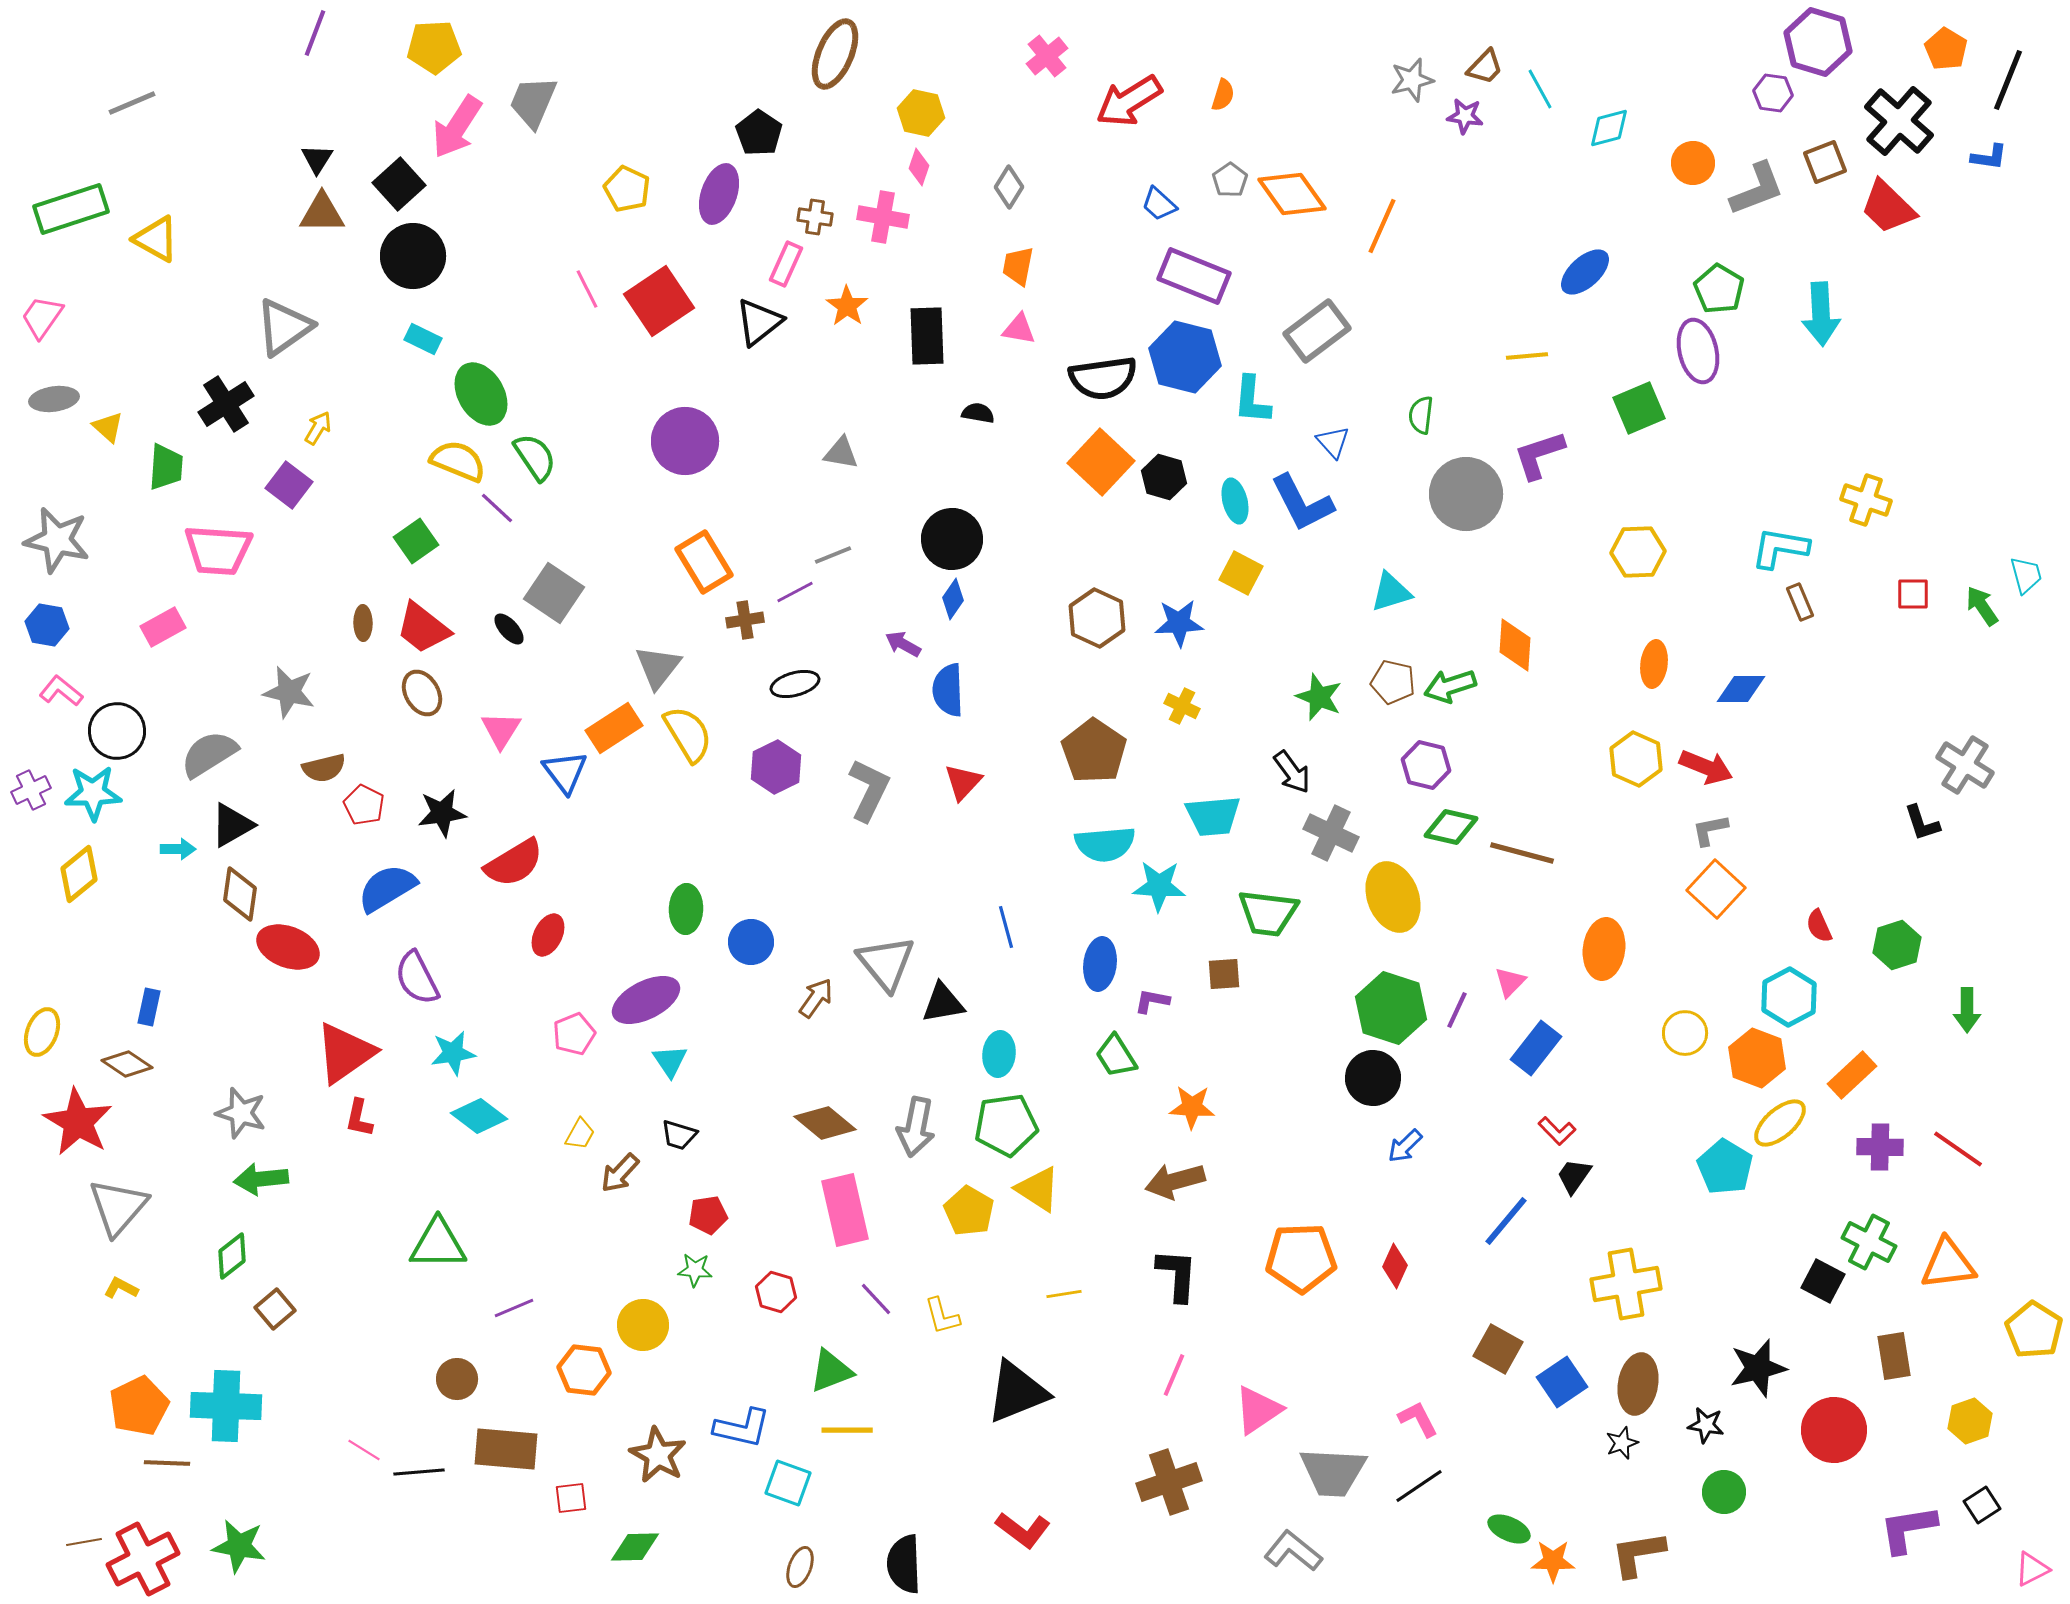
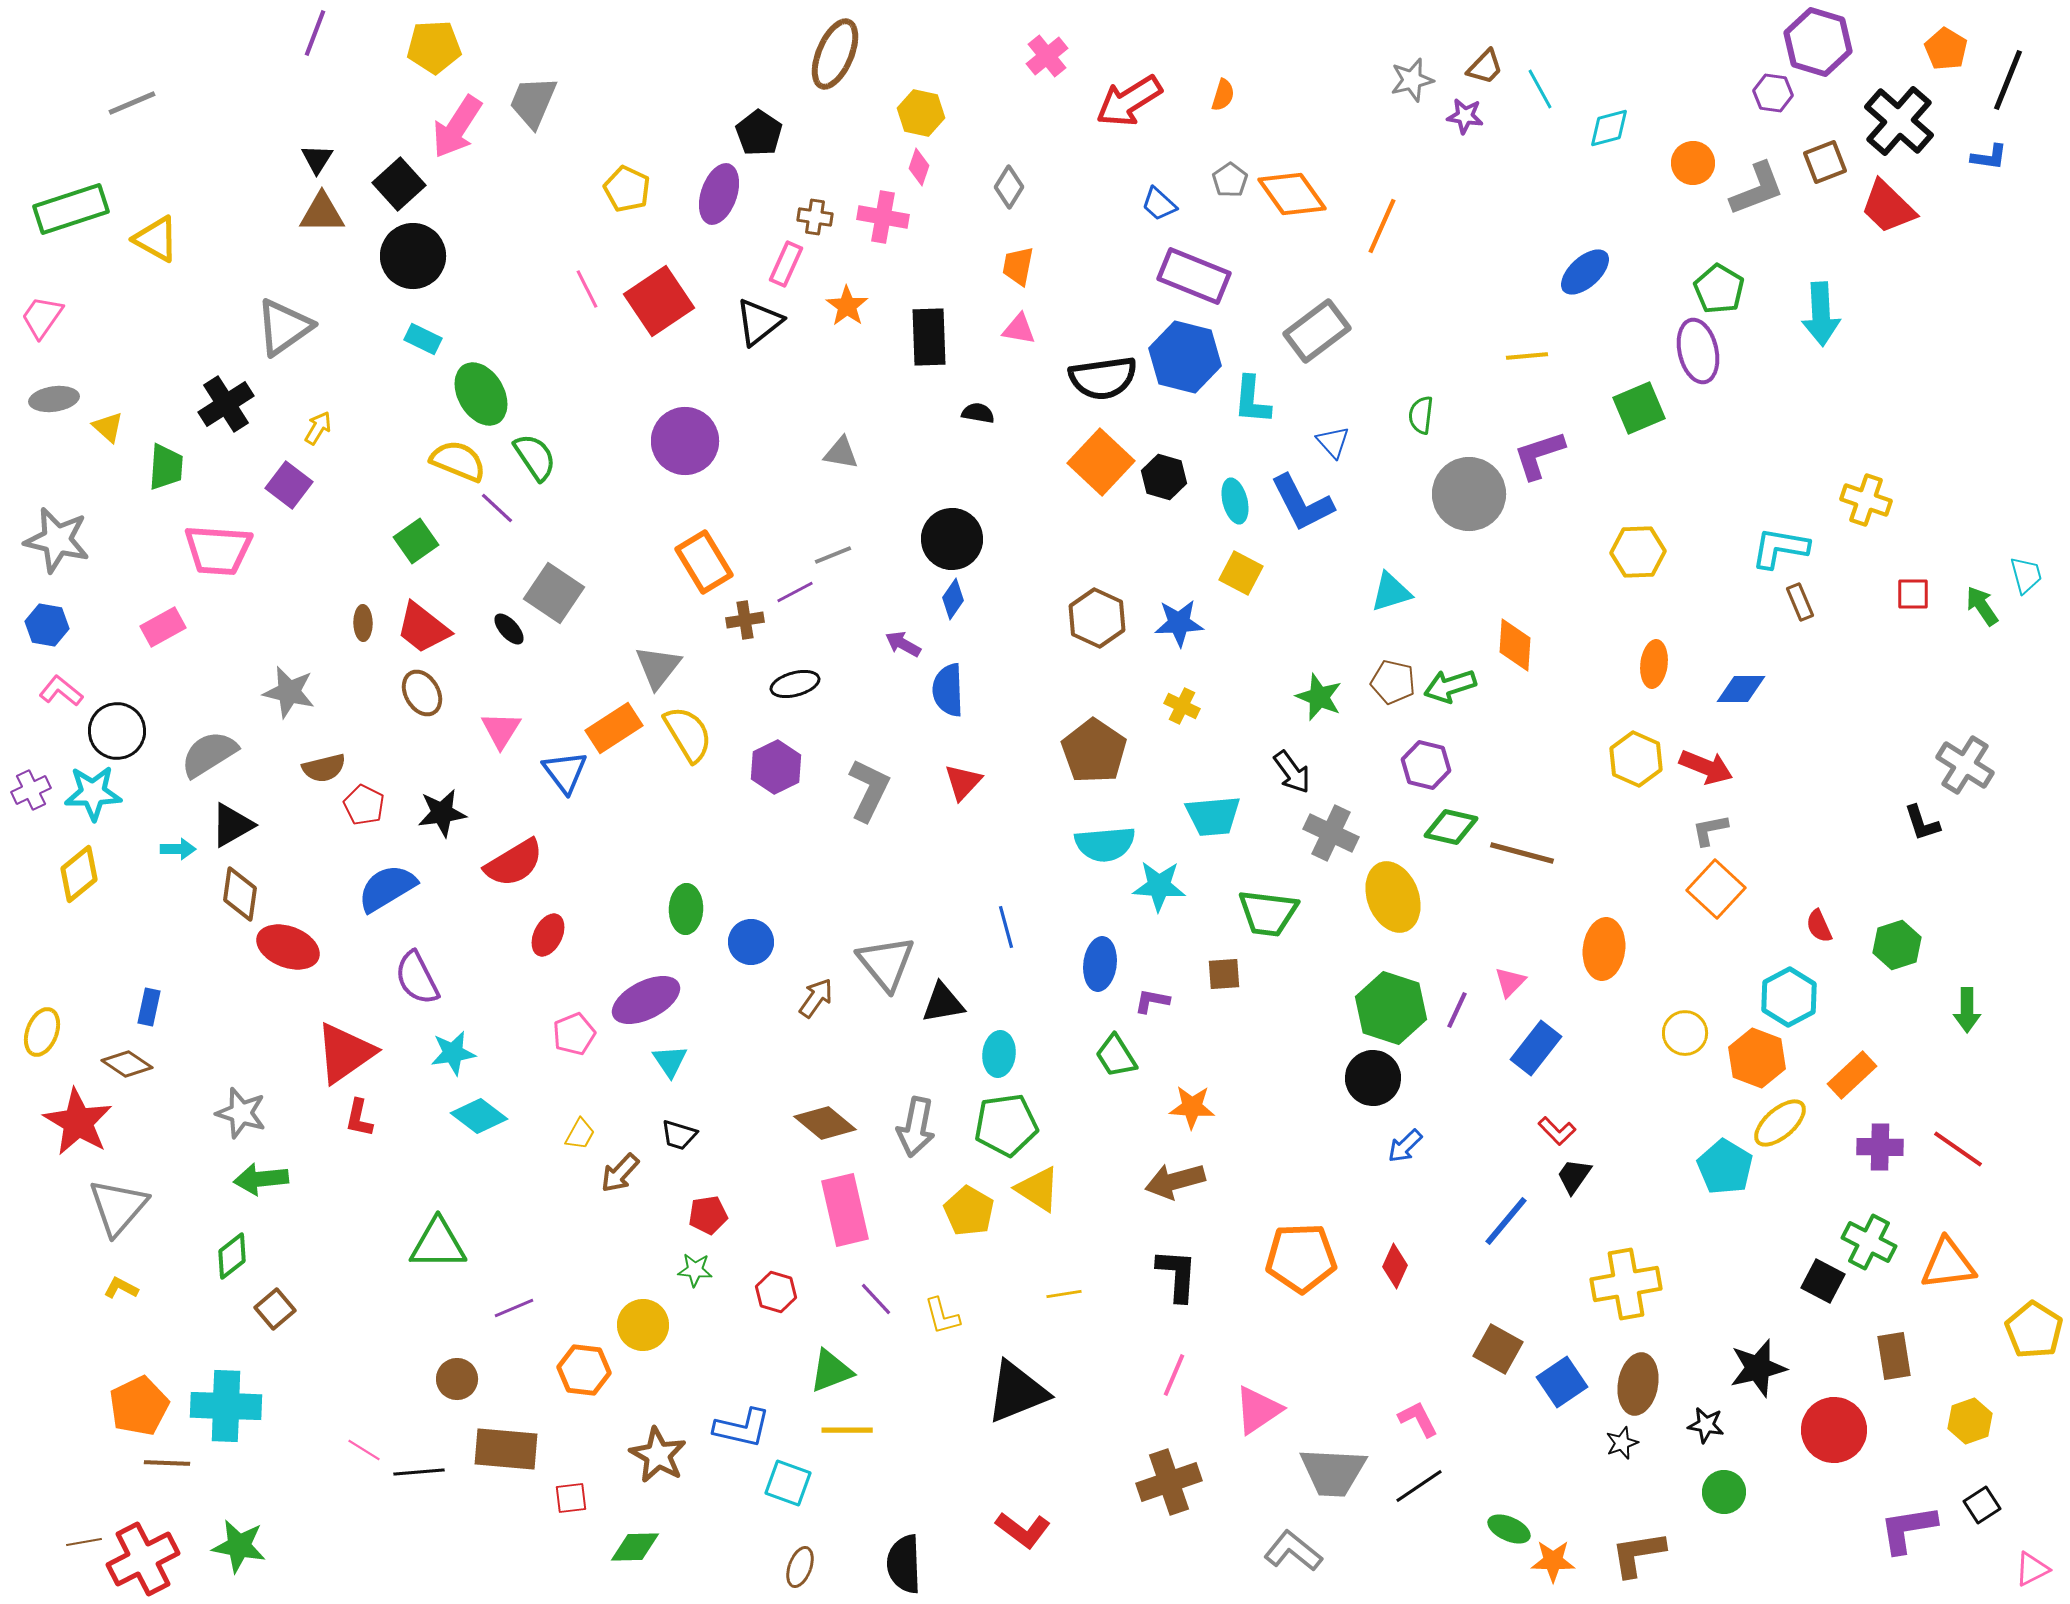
black rectangle at (927, 336): moved 2 px right, 1 px down
gray circle at (1466, 494): moved 3 px right
